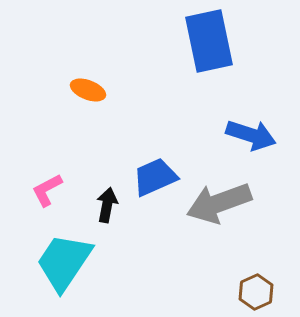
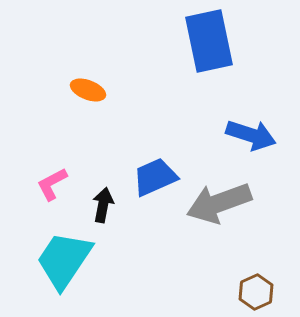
pink L-shape: moved 5 px right, 6 px up
black arrow: moved 4 px left
cyan trapezoid: moved 2 px up
